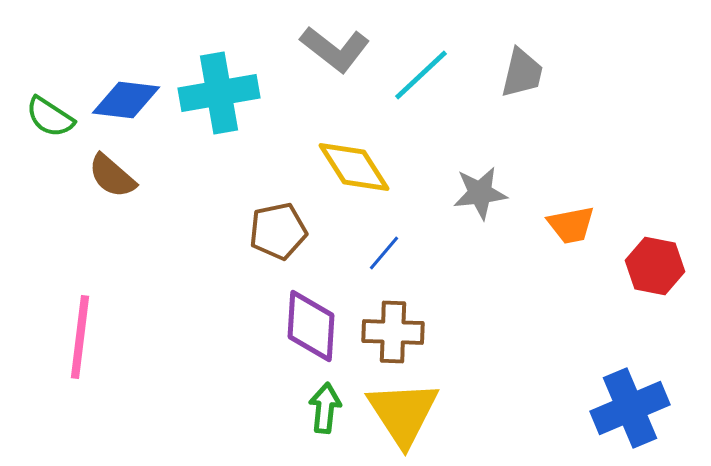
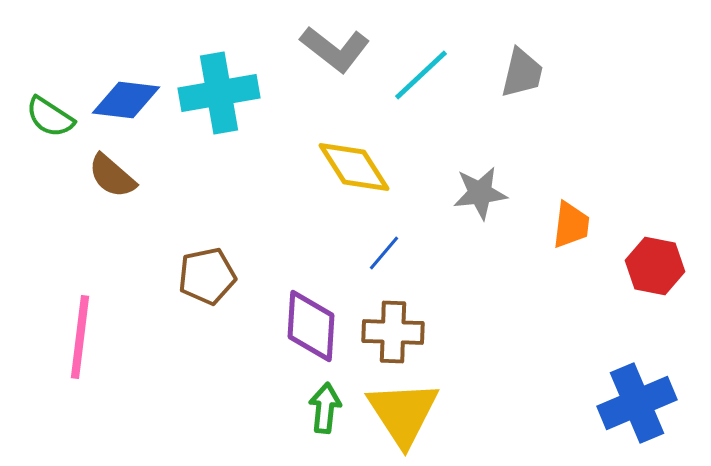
orange trapezoid: rotated 72 degrees counterclockwise
brown pentagon: moved 71 px left, 45 px down
blue cross: moved 7 px right, 5 px up
